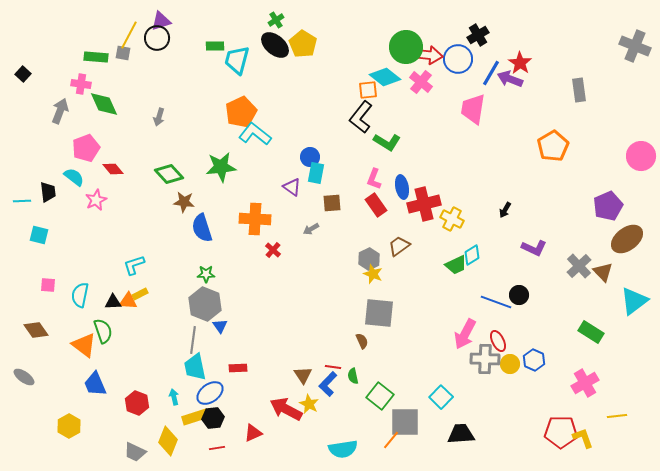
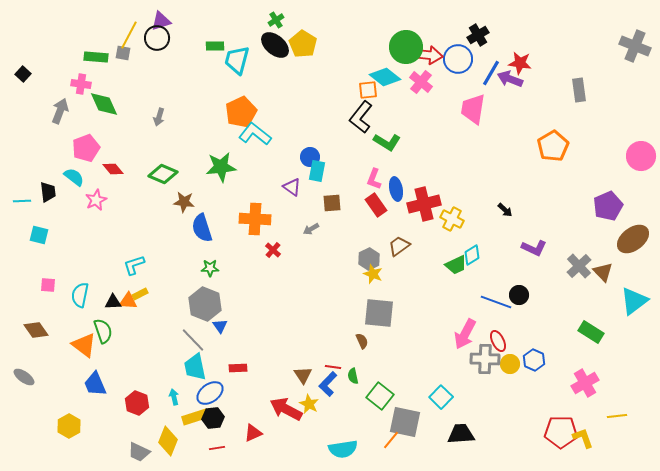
red star at (520, 63): rotated 25 degrees counterclockwise
cyan rectangle at (316, 173): moved 1 px right, 2 px up
green diamond at (169, 174): moved 6 px left; rotated 24 degrees counterclockwise
blue ellipse at (402, 187): moved 6 px left, 2 px down
black arrow at (505, 210): rotated 77 degrees counterclockwise
brown ellipse at (627, 239): moved 6 px right
green star at (206, 274): moved 4 px right, 6 px up
gray line at (193, 340): rotated 52 degrees counterclockwise
gray square at (405, 422): rotated 12 degrees clockwise
gray trapezoid at (135, 452): moved 4 px right
